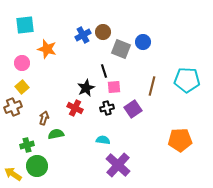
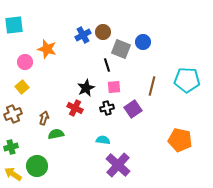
cyan square: moved 11 px left
pink circle: moved 3 px right, 1 px up
black line: moved 3 px right, 6 px up
brown cross: moved 7 px down
orange pentagon: rotated 15 degrees clockwise
green cross: moved 16 px left, 2 px down
